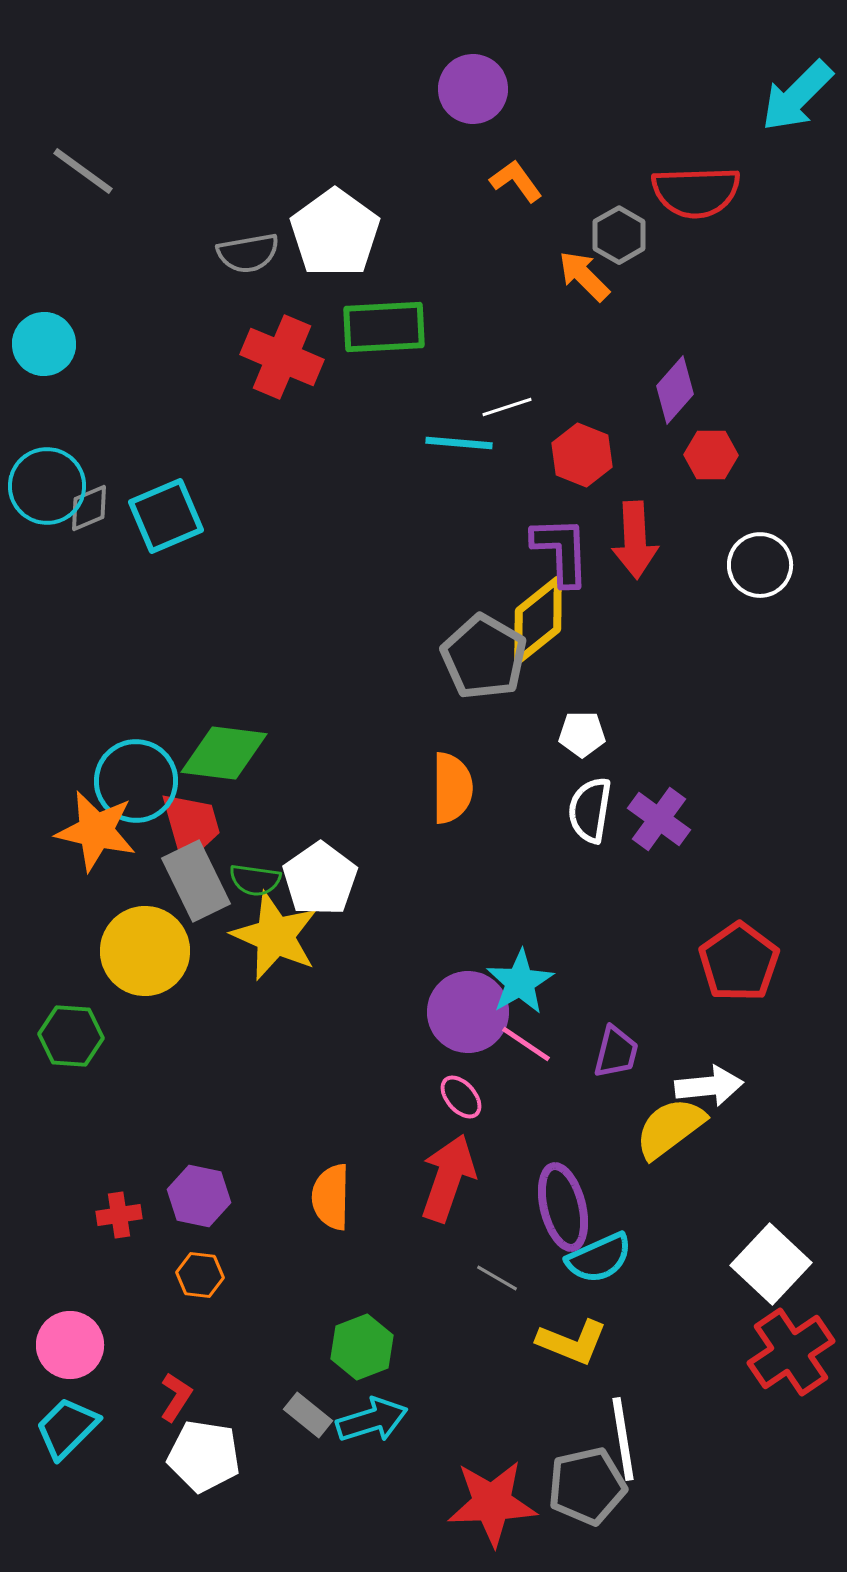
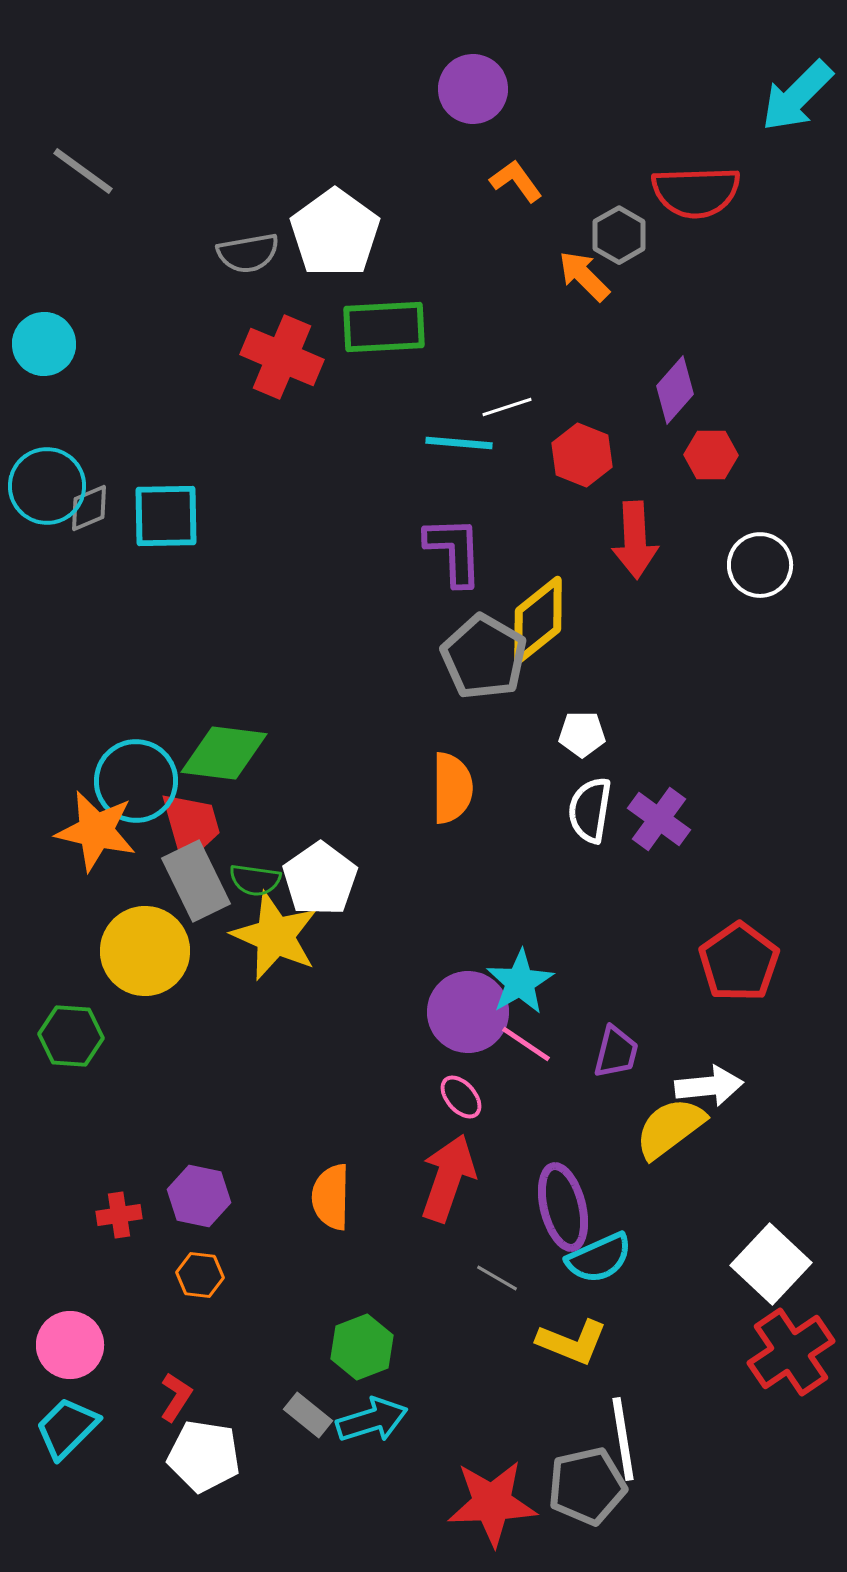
cyan square at (166, 516): rotated 22 degrees clockwise
purple L-shape at (561, 551): moved 107 px left
